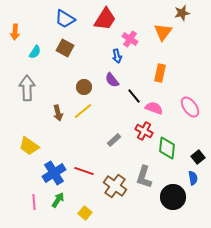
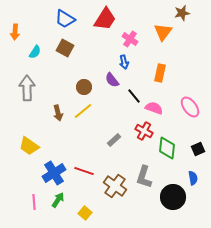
blue arrow: moved 7 px right, 6 px down
black square: moved 8 px up; rotated 16 degrees clockwise
